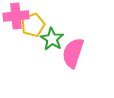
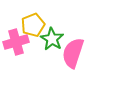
pink cross: moved 26 px down; rotated 10 degrees counterclockwise
